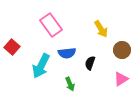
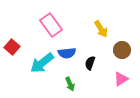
cyan arrow: moved 1 px right, 3 px up; rotated 25 degrees clockwise
